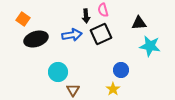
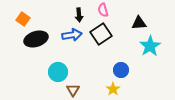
black arrow: moved 7 px left, 1 px up
black square: rotated 10 degrees counterclockwise
cyan star: rotated 30 degrees clockwise
